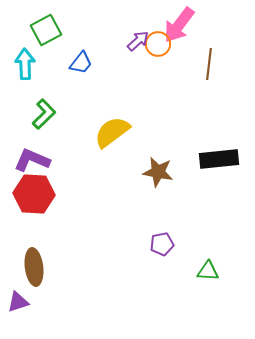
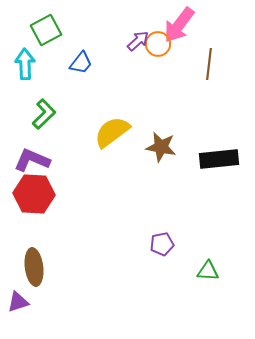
brown star: moved 3 px right, 25 px up
